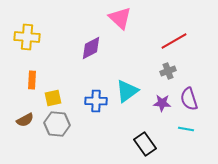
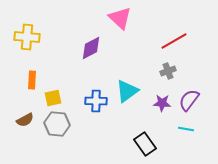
purple semicircle: moved 1 px down; rotated 55 degrees clockwise
